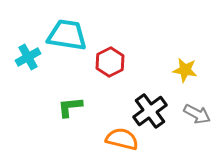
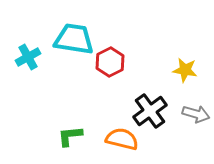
cyan trapezoid: moved 7 px right, 4 px down
green L-shape: moved 29 px down
gray arrow: moved 1 px left; rotated 12 degrees counterclockwise
